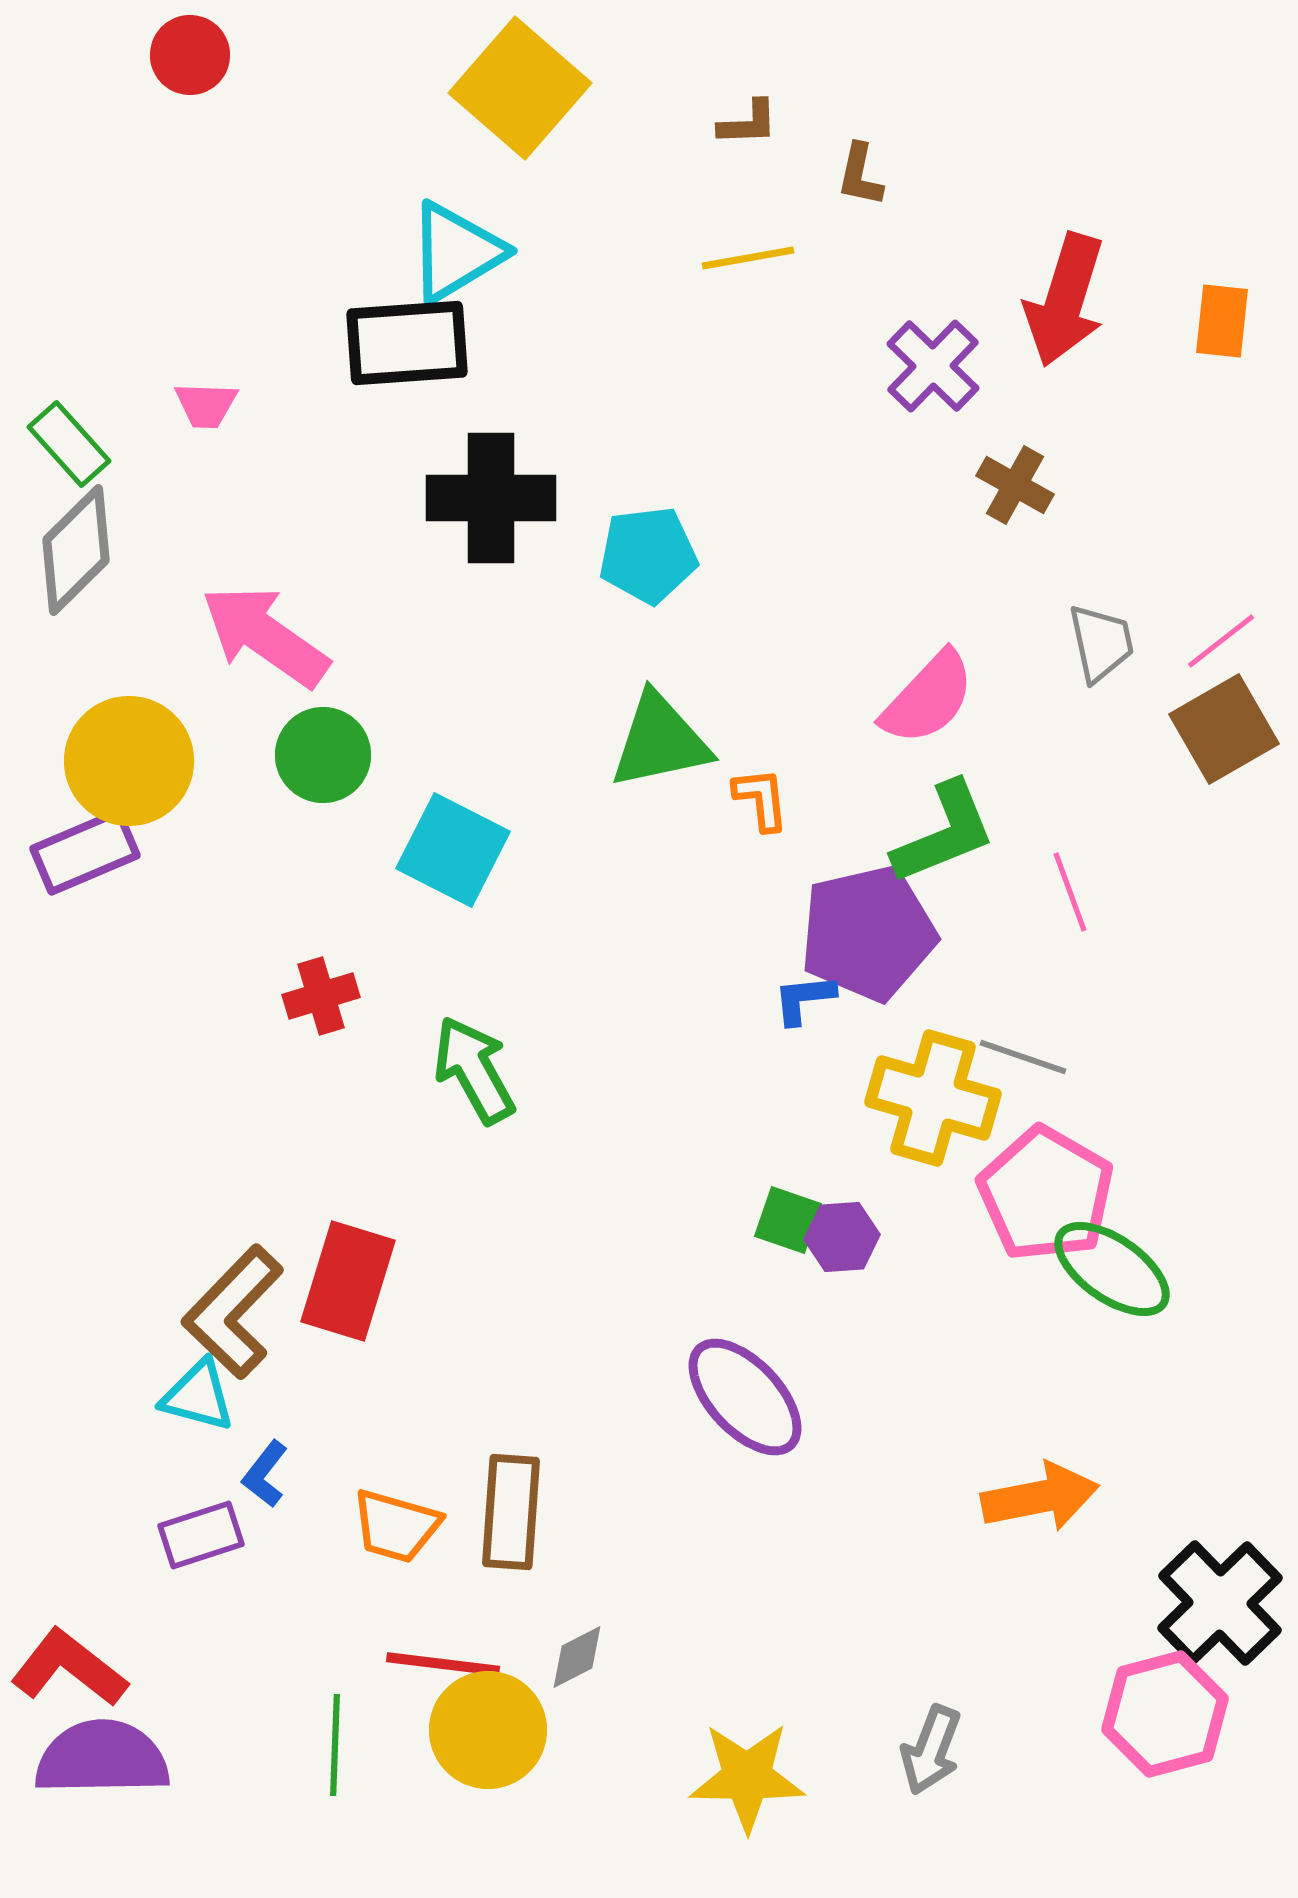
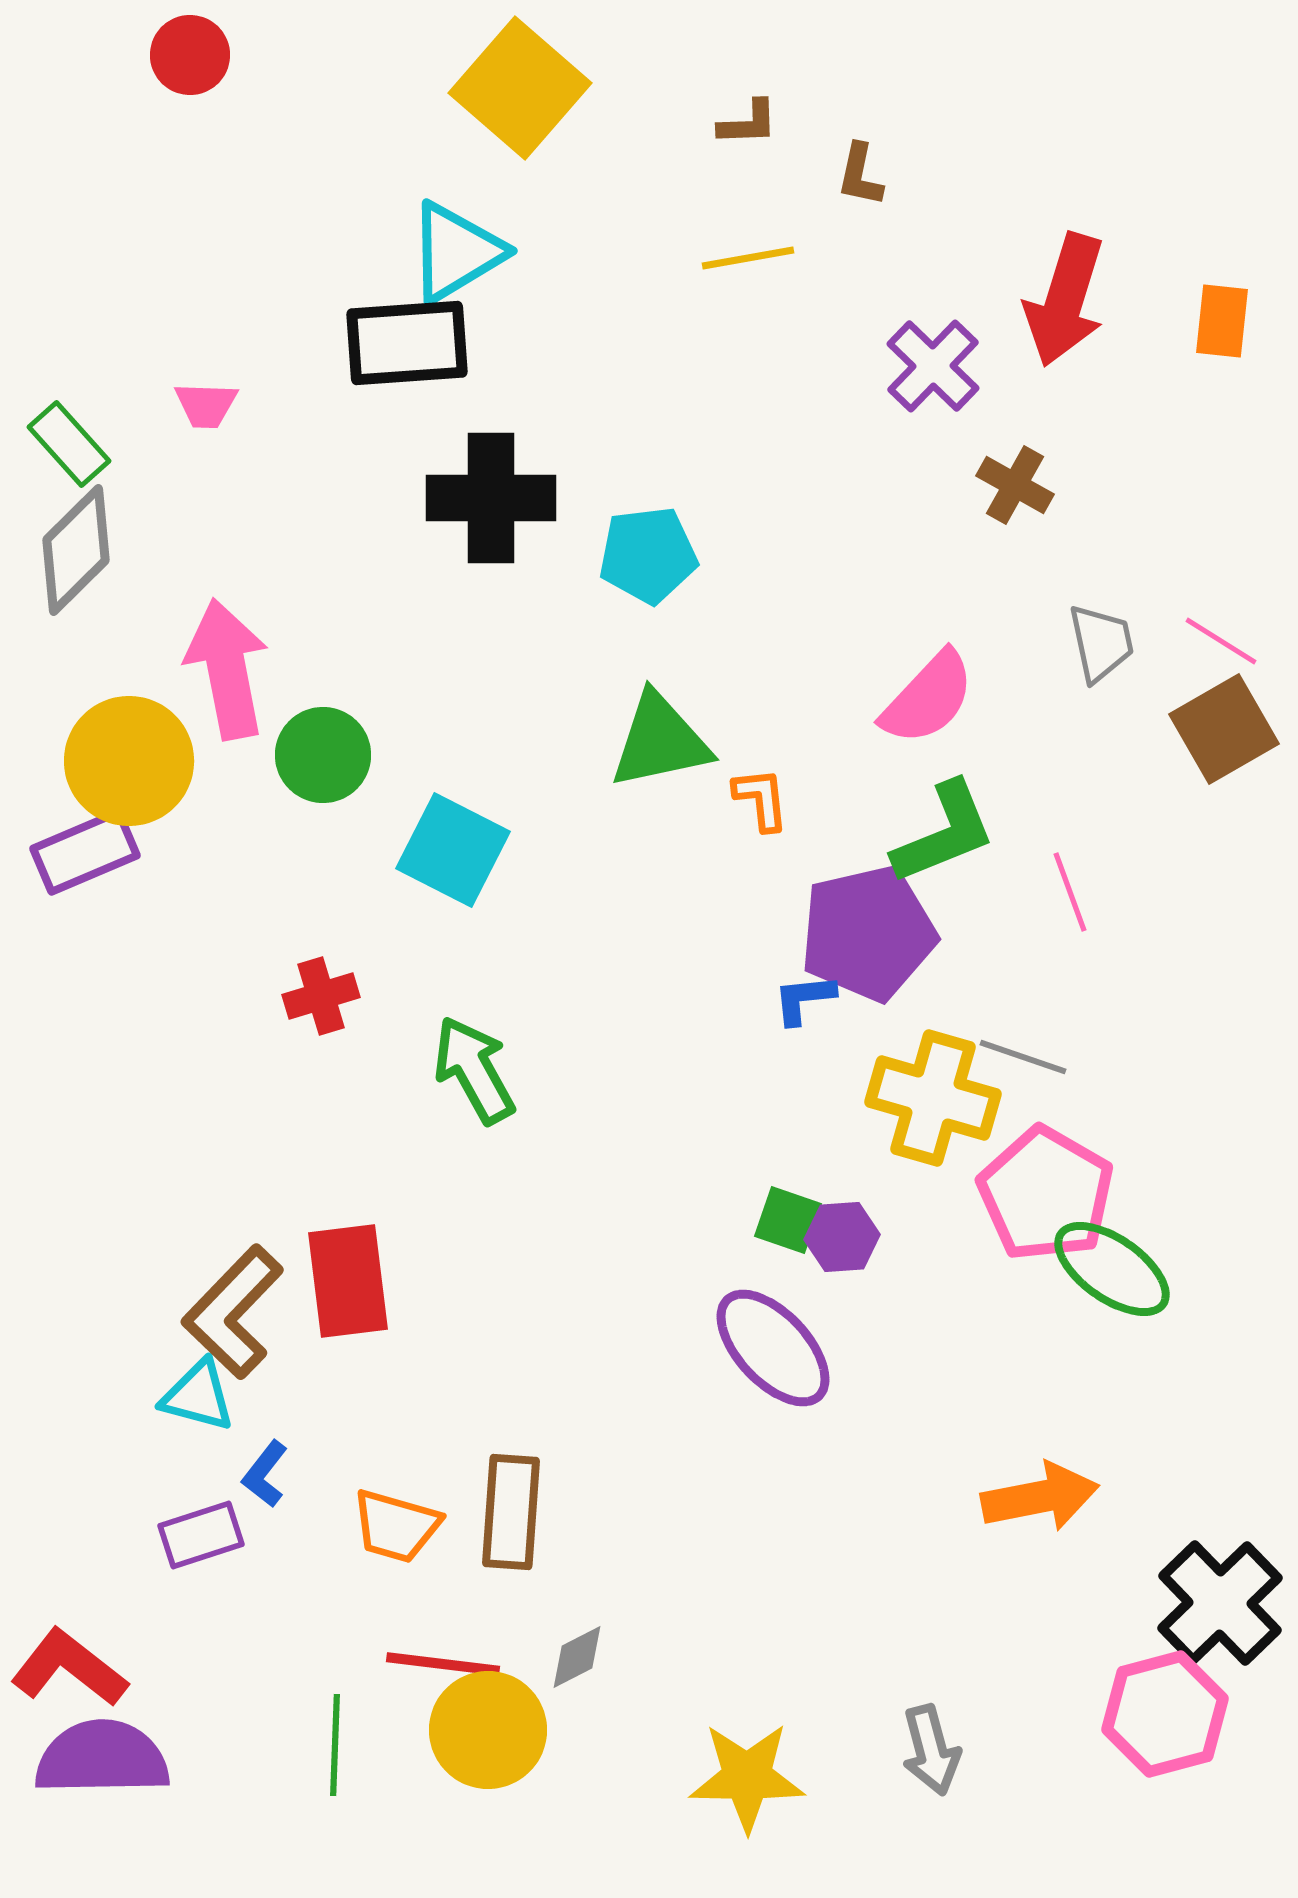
pink arrow at (265, 636): moved 38 px left, 33 px down; rotated 44 degrees clockwise
pink line at (1221, 641): rotated 70 degrees clockwise
red rectangle at (348, 1281): rotated 24 degrees counterclockwise
purple ellipse at (745, 1397): moved 28 px right, 49 px up
gray arrow at (931, 1750): rotated 36 degrees counterclockwise
